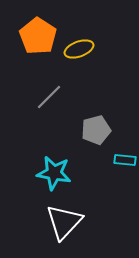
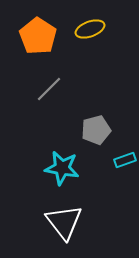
yellow ellipse: moved 11 px right, 20 px up
gray line: moved 8 px up
cyan rectangle: rotated 25 degrees counterclockwise
cyan star: moved 8 px right, 5 px up
white triangle: rotated 21 degrees counterclockwise
